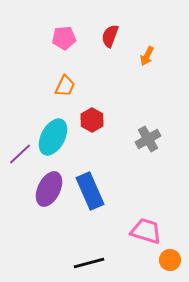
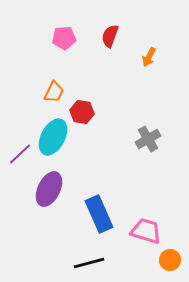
orange arrow: moved 2 px right, 1 px down
orange trapezoid: moved 11 px left, 6 px down
red hexagon: moved 10 px left, 8 px up; rotated 20 degrees counterclockwise
blue rectangle: moved 9 px right, 23 px down
